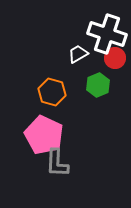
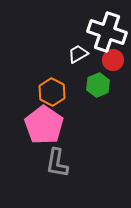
white cross: moved 2 px up
red circle: moved 2 px left, 2 px down
orange hexagon: rotated 12 degrees clockwise
pink pentagon: moved 10 px up; rotated 9 degrees clockwise
gray L-shape: rotated 8 degrees clockwise
